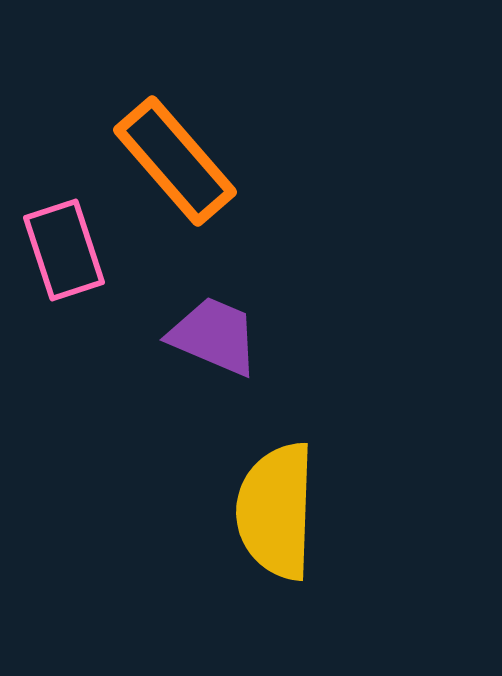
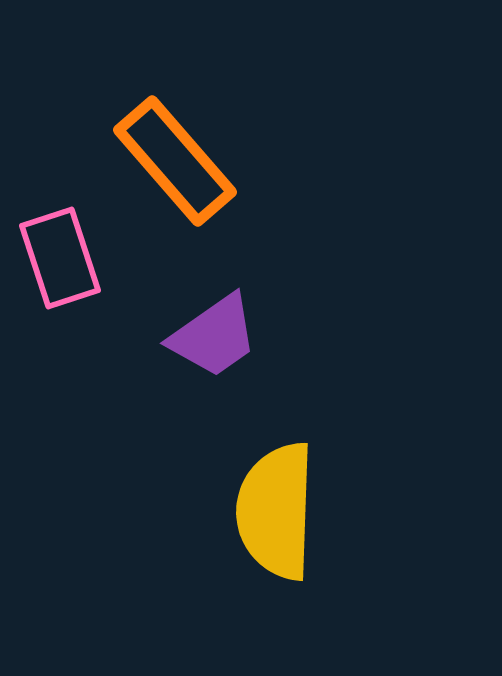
pink rectangle: moved 4 px left, 8 px down
purple trapezoid: rotated 122 degrees clockwise
